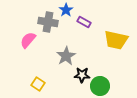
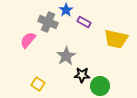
gray cross: rotated 12 degrees clockwise
yellow trapezoid: moved 1 px up
